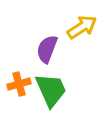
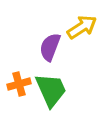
purple semicircle: moved 3 px right, 2 px up
